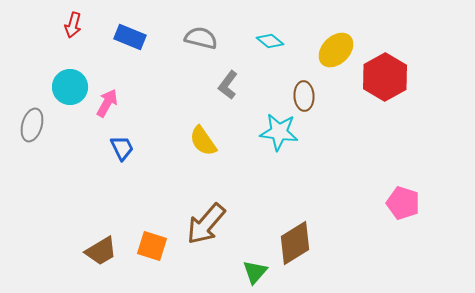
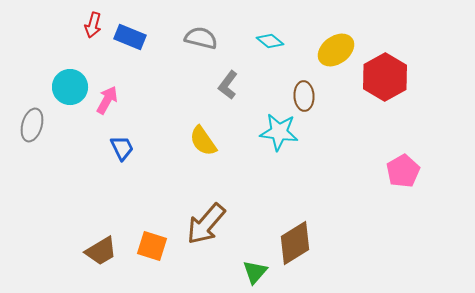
red arrow: moved 20 px right
yellow ellipse: rotated 9 degrees clockwise
pink arrow: moved 3 px up
pink pentagon: moved 32 px up; rotated 24 degrees clockwise
